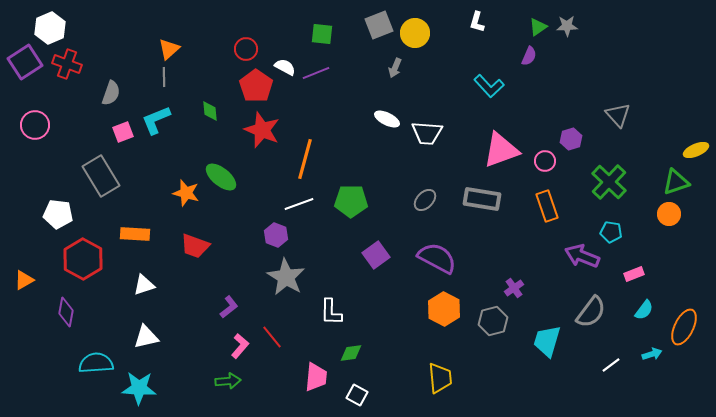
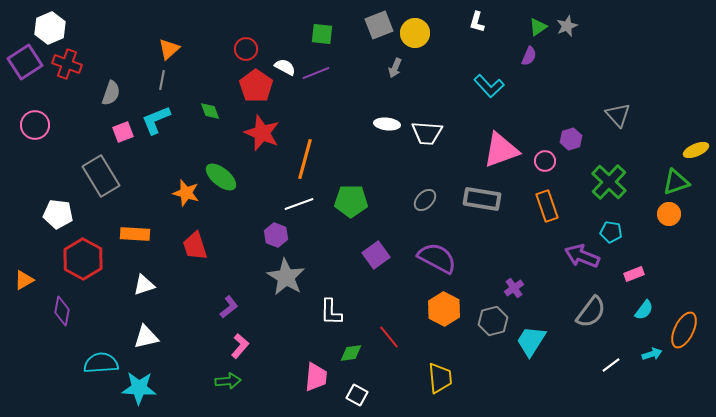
gray star at (567, 26): rotated 20 degrees counterclockwise
gray line at (164, 77): moved 2 px left, 3 px down; rotated 12 degrees clockwise
green diamond at (210, 111): rotated 15 degrees counterclockwise
white ellipse at (387, 119): moved 5 px down; rotated 20 degrees counterclockwise
red star at (262, 130): moved 3 px down
red trapezoid at (195, 246): rotated 52 degrees clockwise
purple diamond at (66, 312): moved 4 px left, 1 px up
orange ellipse at (684, 327): moved 3 px down
red line at (272, 337): moved 117 px right
cyan trapezoid at (547, 341): moved 16 px left; rotated 16 degrees clockwise
cyan semicircle at (96, 363): moved 5 px right
